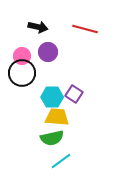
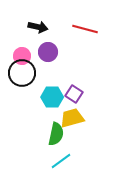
yellow trapezoid: moved 15 px right, 1 px down; rotated 20 degrees counterclockwise
green semicircle: moved 4 px right, 4 px up; rotated 65 degrees counterclockwise
